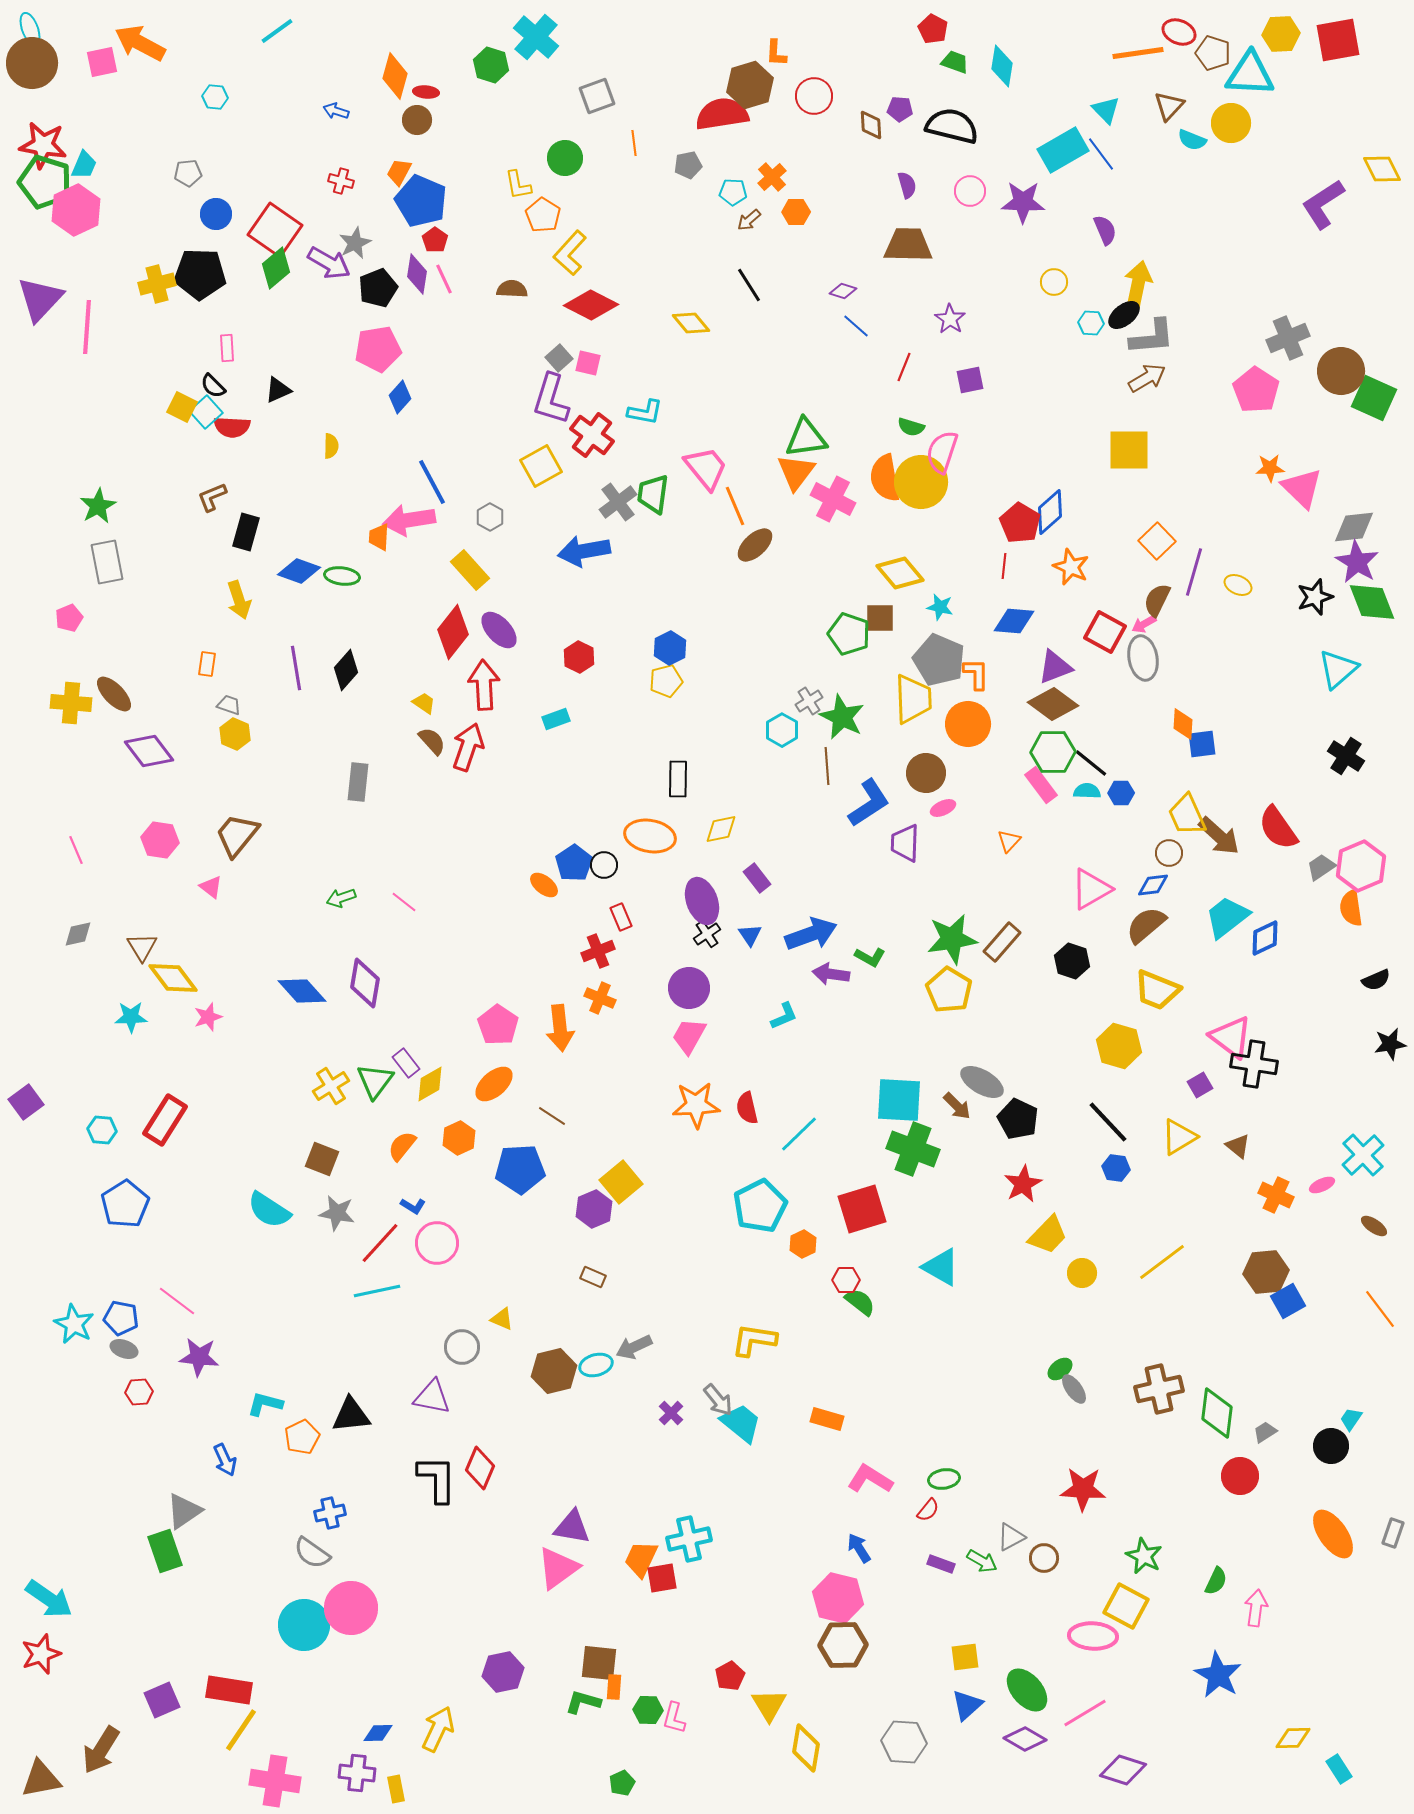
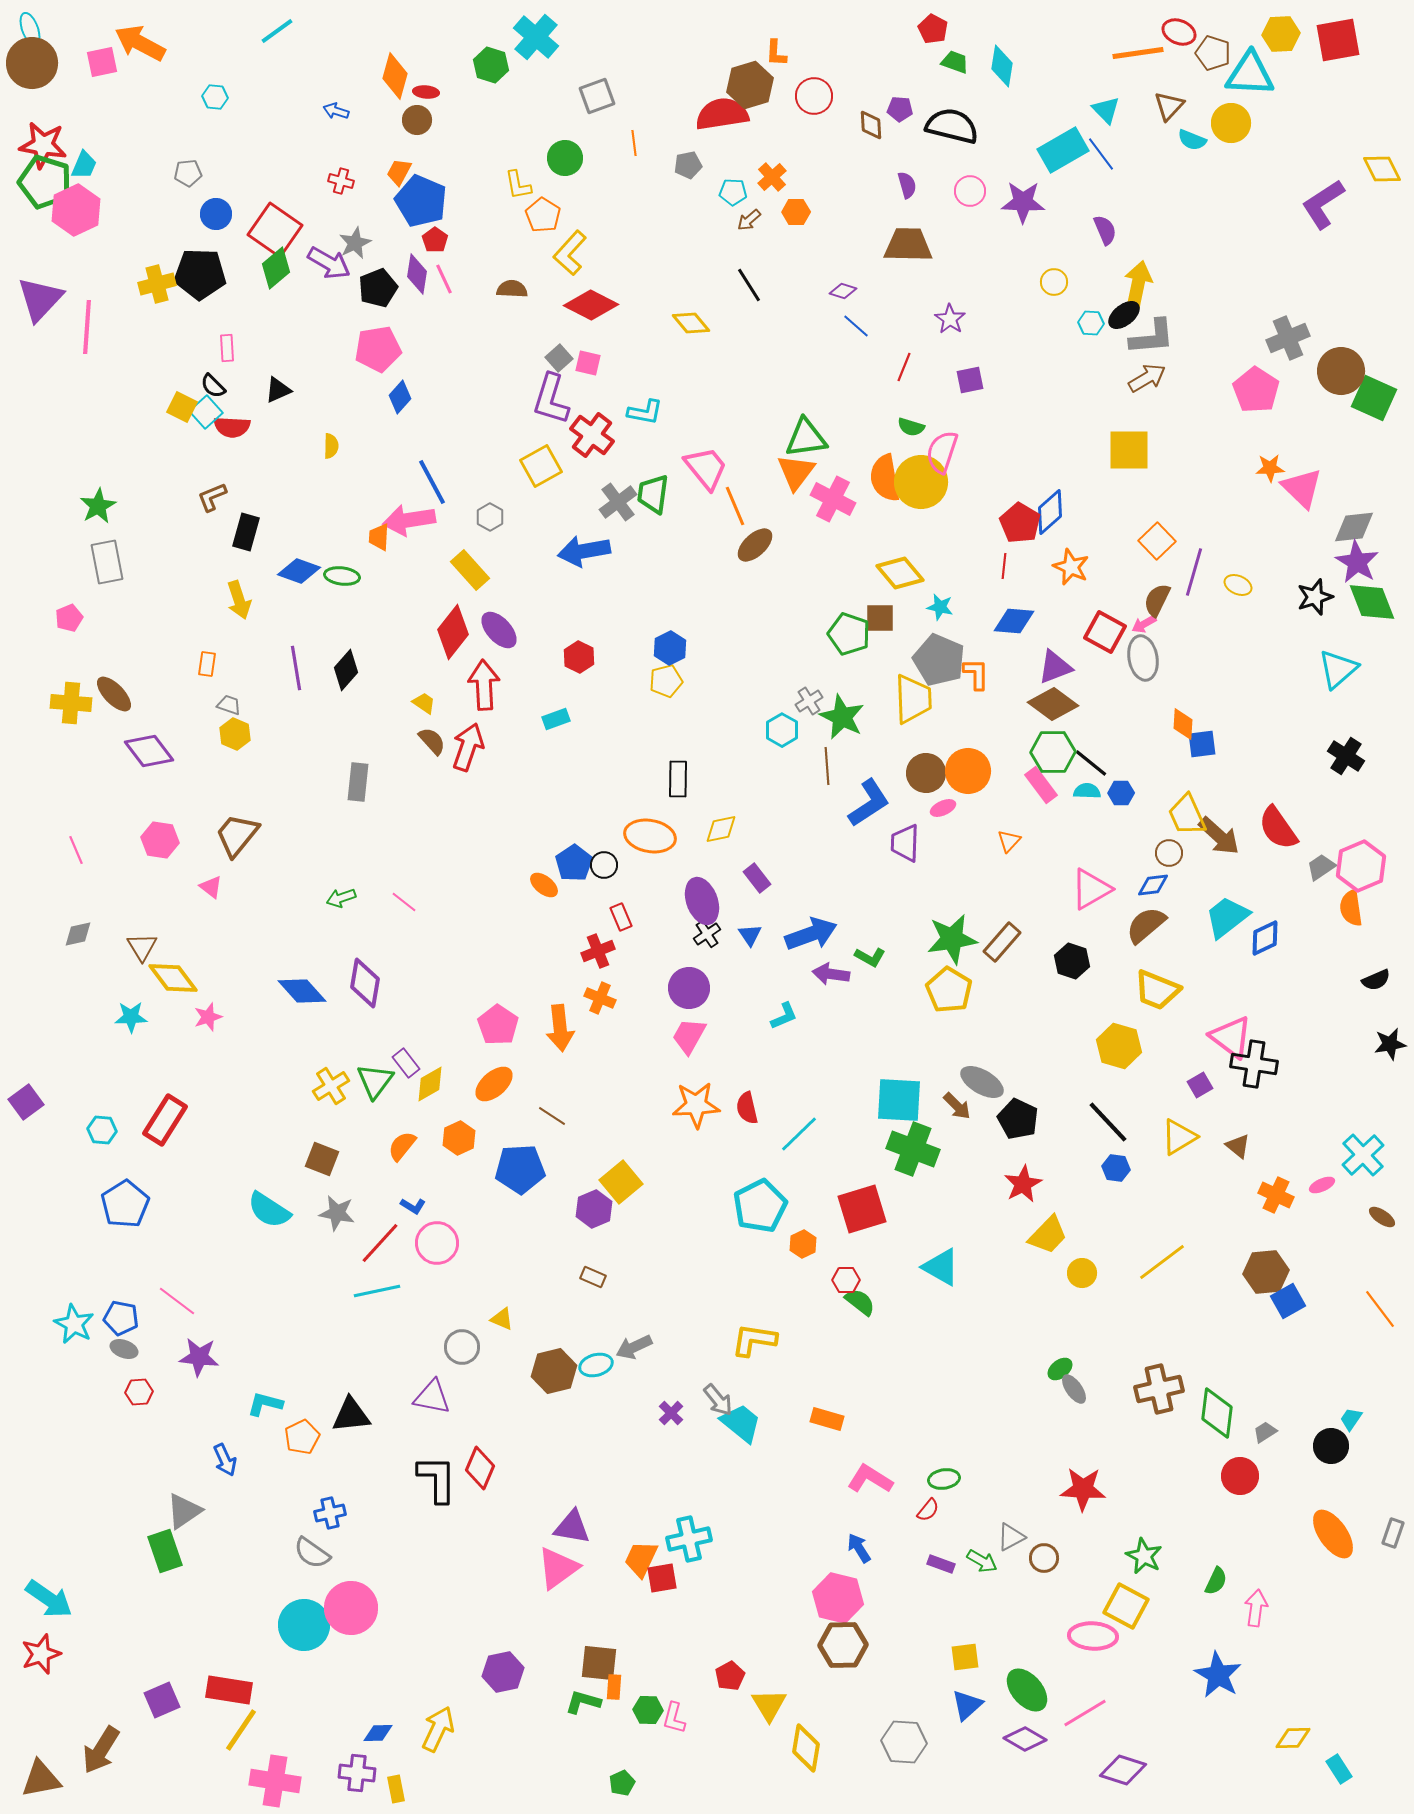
orange circle at (968, 724): moved 47 px down
brown ellipse at (1374, 1226): moved 8 px right, 9 px up
